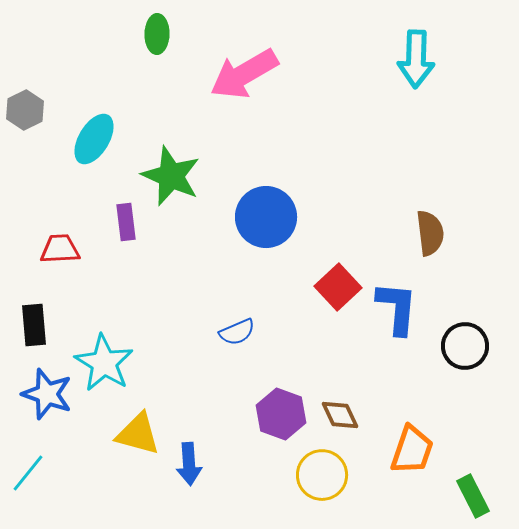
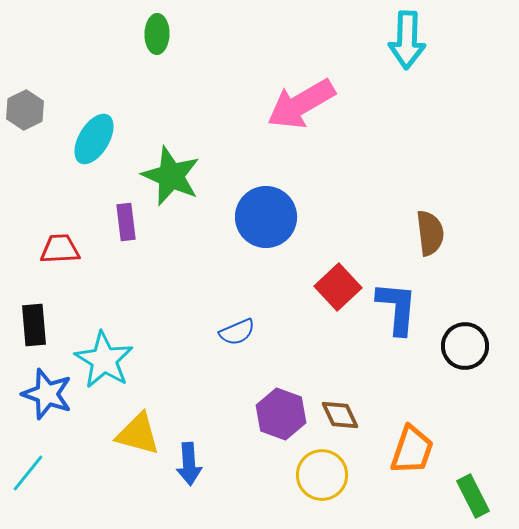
cyan arrow: moved 9 px left, 19 px up
pink arrow: moved 57 px right, 30 px down
cyan star: moved 3 px up
